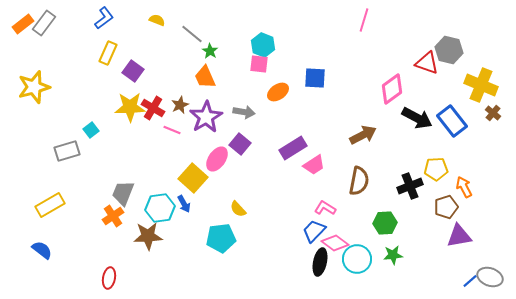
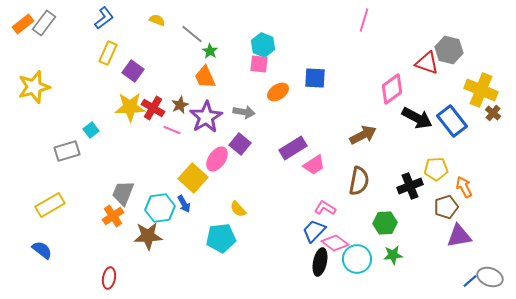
yellow cross at (481, 85): moved 5 px down
